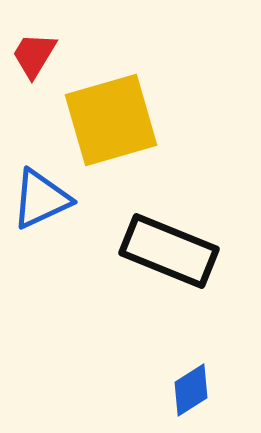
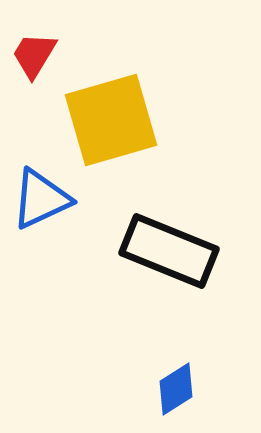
blue diamond: moved 15 px left, 1 px up
